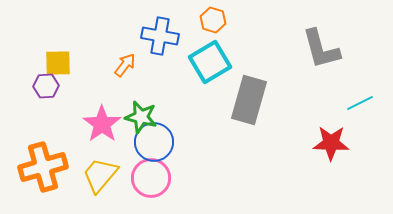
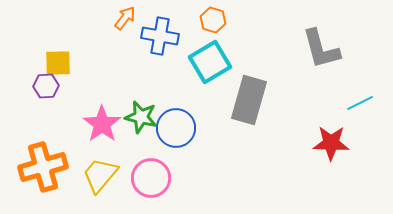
orange arrow: moved 47 px up
blue circle: moved 22 px right, 14 px up
